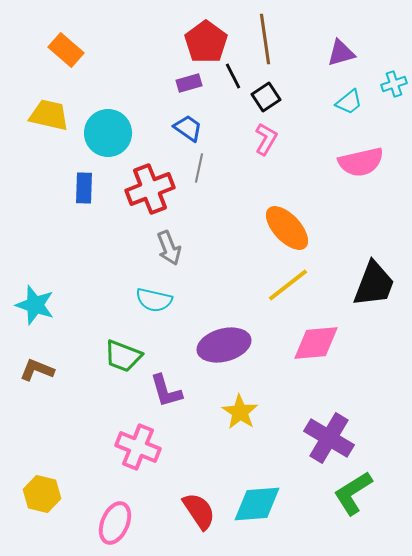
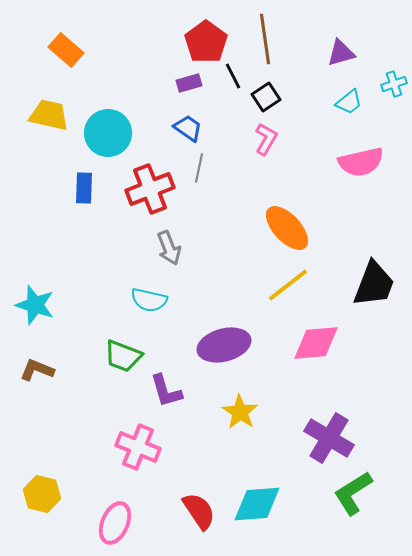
cyan semicircle: moved 5 px left
